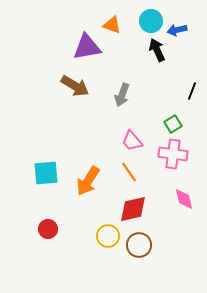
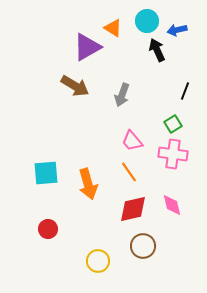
cyan circle: moved 4 px left
orange triangle: moved 1 px right, 3 px down; rotated 12 degrees clockwise
purple triangle: rotated 20 degrees counterclockwise
black line: moved 7 px left
orange arrow: moved 3 px down; rotated 48 degrees counterclockwise
pink diamond: moved 12 px left, 6 px down
yellow circle: moved 10 px left, 25 px down
brown circle: moved 4 px right, 1 px down
